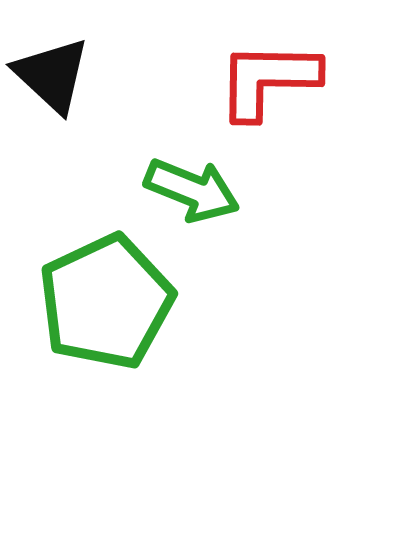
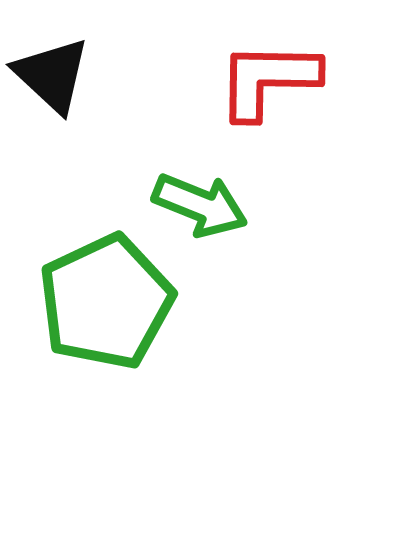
green arrow: moved 8 px right, 15 px down
